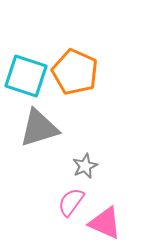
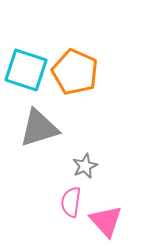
cyan square: moved 6 px up
pink semicircle: rotated 28 degrees counterclockwise
pink triangle: moved 1 px right, 2 px up; rotated 24 degrees clockwise
